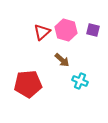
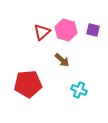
cyan cross: moved 1 px left, 9 px down
